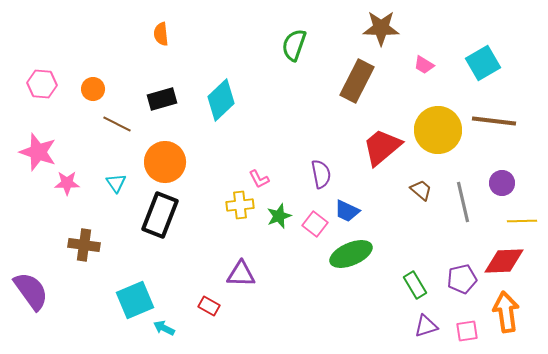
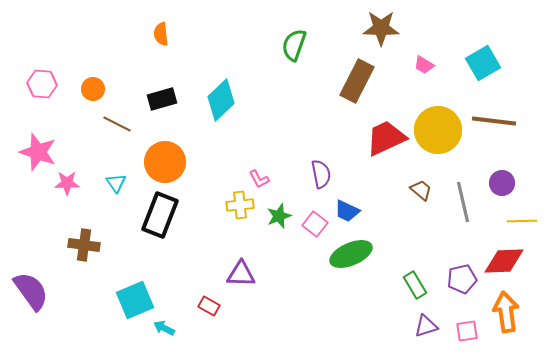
red trapezoid at (382, 147): moved 4 px right, 9 px up; rotated 15 degrees clockwise
